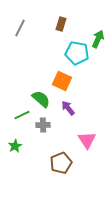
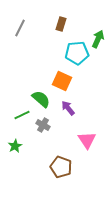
cyan pentagon: rotated 15 degrees counterclockwise
gray cross: rotated 32 degrees clockwise
brown pentagon: moved 4 px down; rotated 30 degrees counterclockwise
